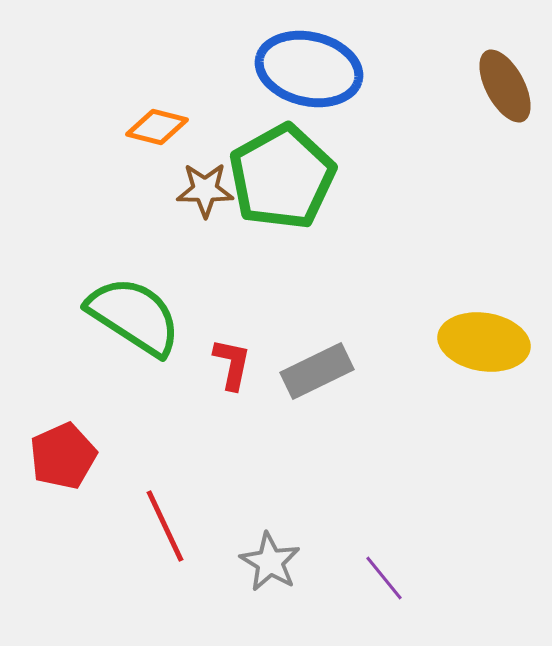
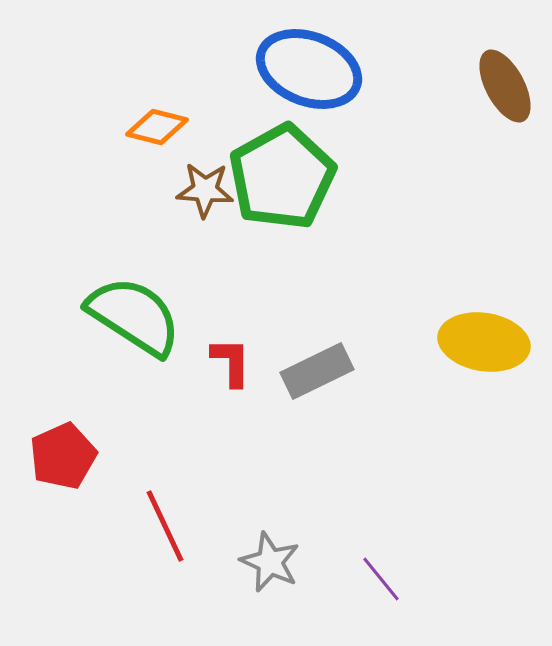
blue ellipse: rotated 8 degrees clockwise
brown star: rotated 4 degrees clockwise
red L-shape: moved 1 px left, 2 px up; rotated 12 degrees counterclockwise
gray star: rotated 6 degrees counterclockwise
purple line: moved 3 px left, 1 px down
